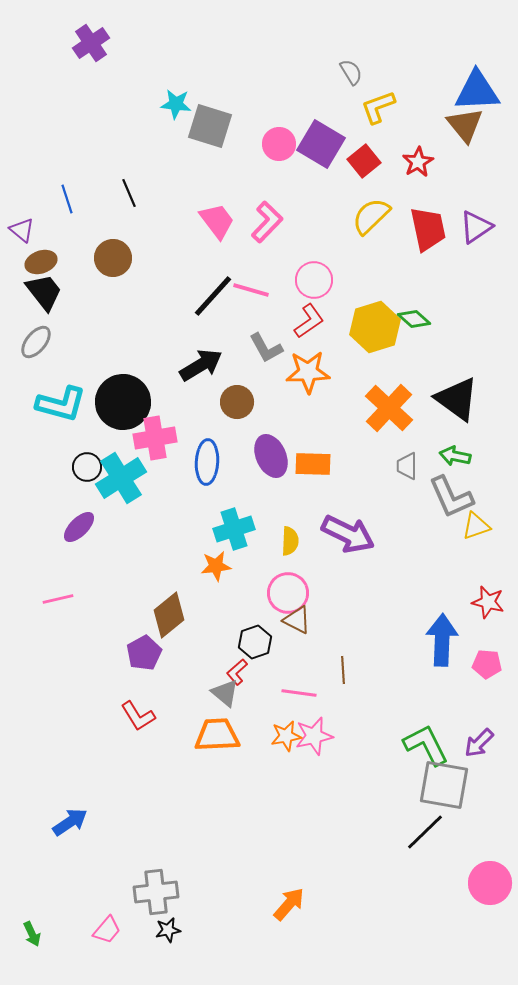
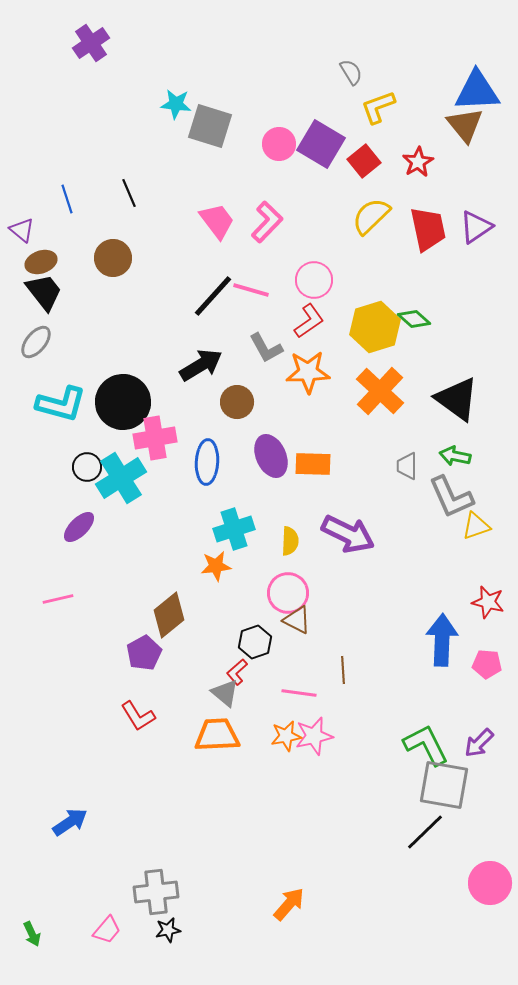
orange cross at (389, 408): moved 9 px left, 17 px up
